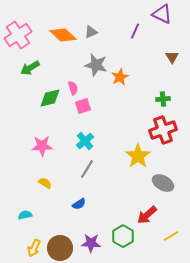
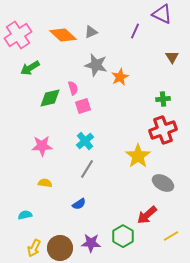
yellow semicircle: rotated 24 degrees counterclockwise
